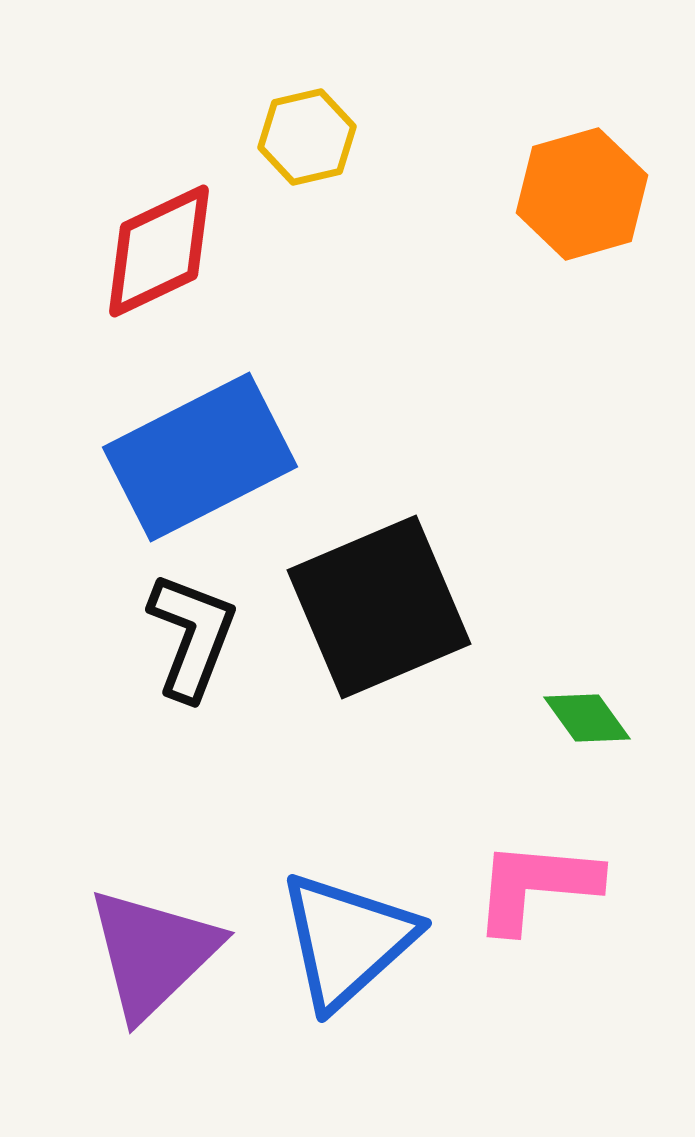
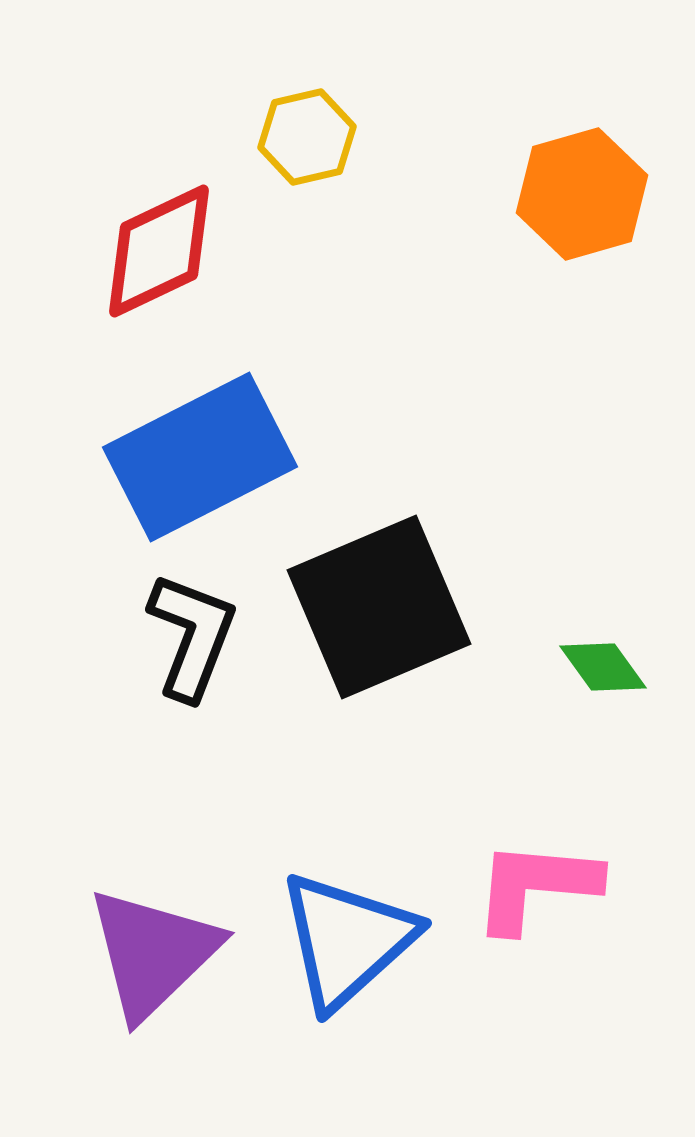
green diamond: moved 16 px right, 51 px up
